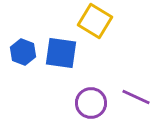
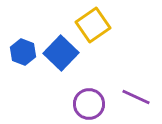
yellow square: moved 2 px left, 4 px down; rotated 24 degrees clockwise
blue square: rotated 36 degrees clockwise
purple circle: moved 2 px left, 1 px down
